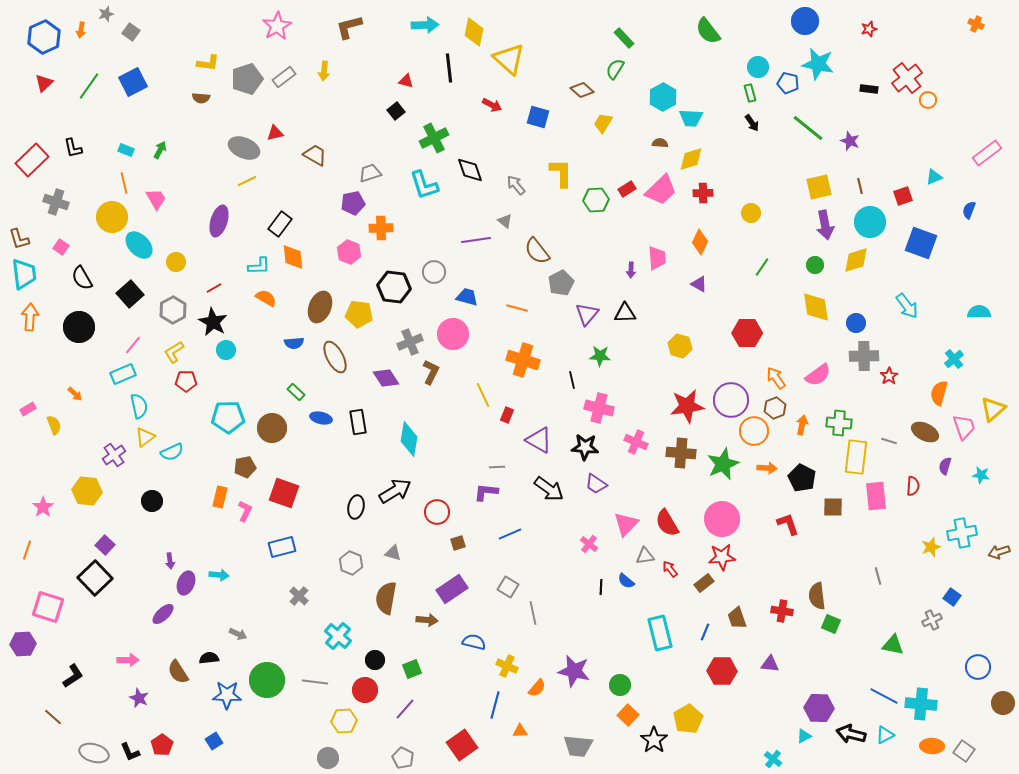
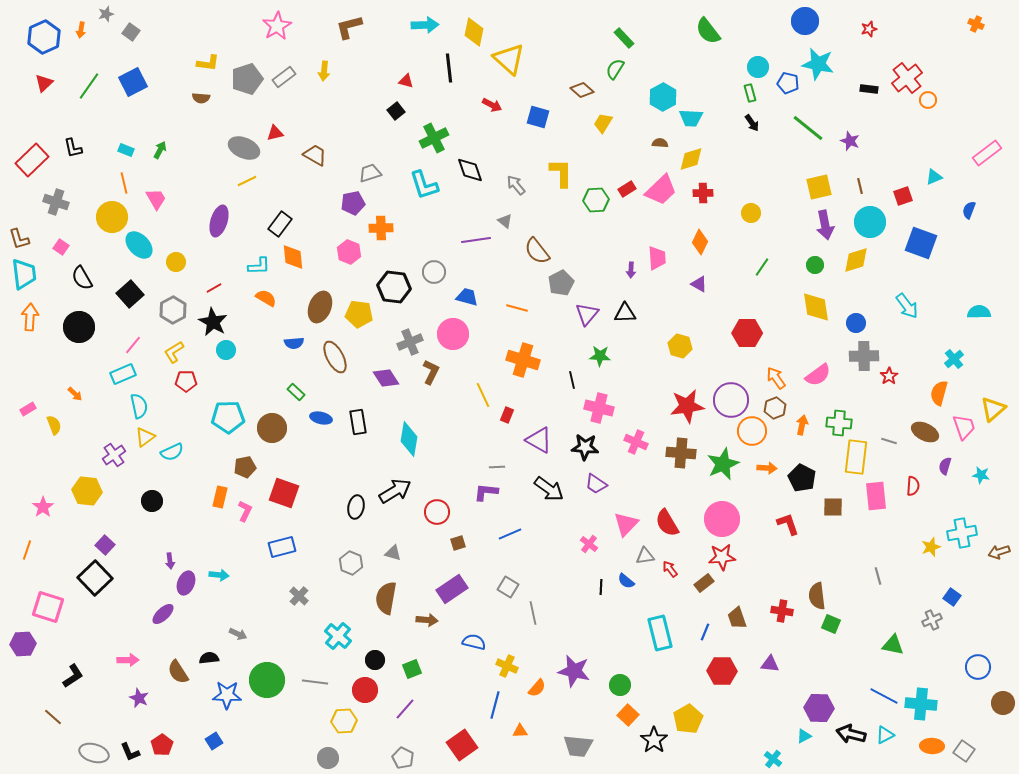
orange circle at (754, 431): moved 2 px left
